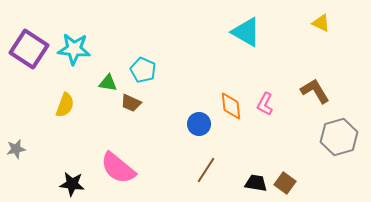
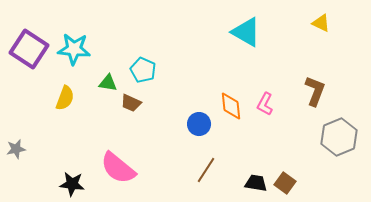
brown L-shape: rotated 52 degrees clockwise
yellow semicircle: moved 7 px up
gray hexagon: rotated 6 degrees counterclockwise
